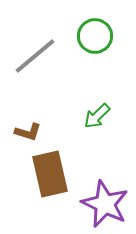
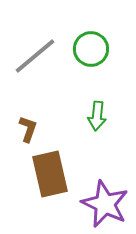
green circle: moved 4 px left, 13 px down
green arrow: rotated 40 degrees counterclockwise
brown L-shape: moved 3 px up; rotated 88 degrees counterclockwise
